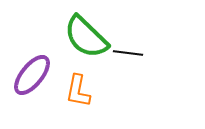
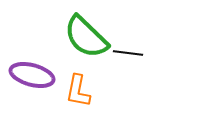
purple ellipse: rotated 66 degrees clockwise
